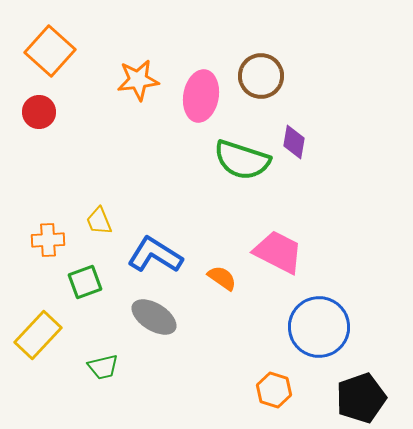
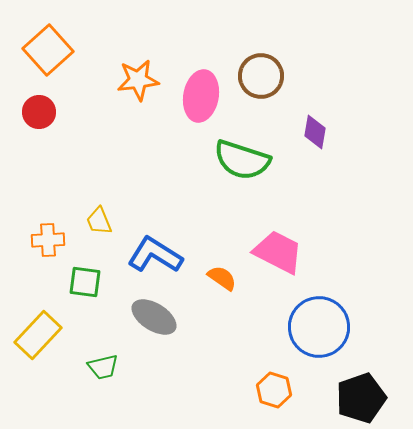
orange square: moved 2 px left, 1 px up; rotated 6 degrees clockwise
purple diamond: moved 21 px right, 10 px up
green square: rotated 28 degrees clockwise
